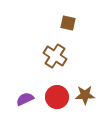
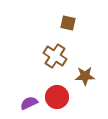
brown star: moved 19 px up
purple semicircle: moved 4 px right, 4 px down
